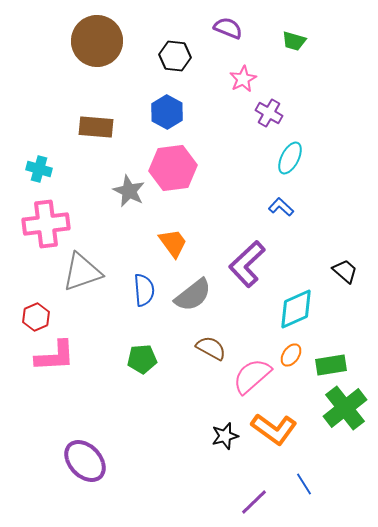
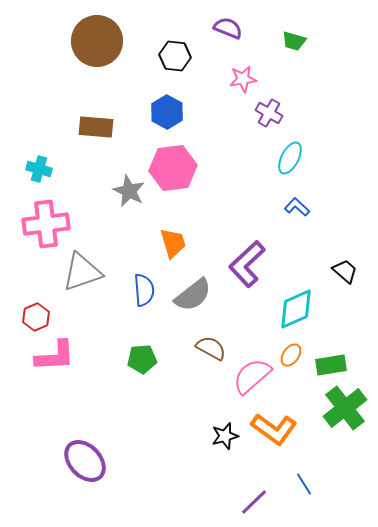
pink star: rotated 20 degrees clockwise
blue L-shape: moved 16 px right
orange trapezoid: rotated 20 degrees clockwise
